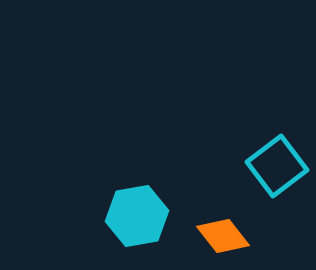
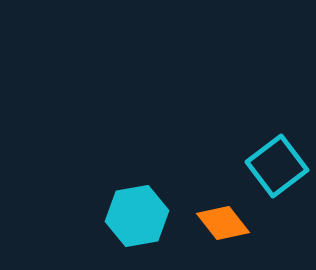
orange diamond: moved 13 px up
